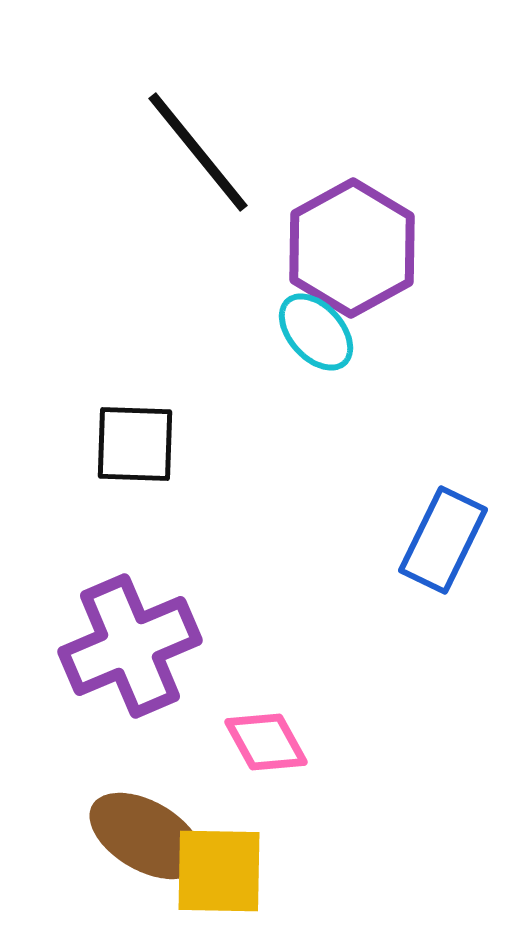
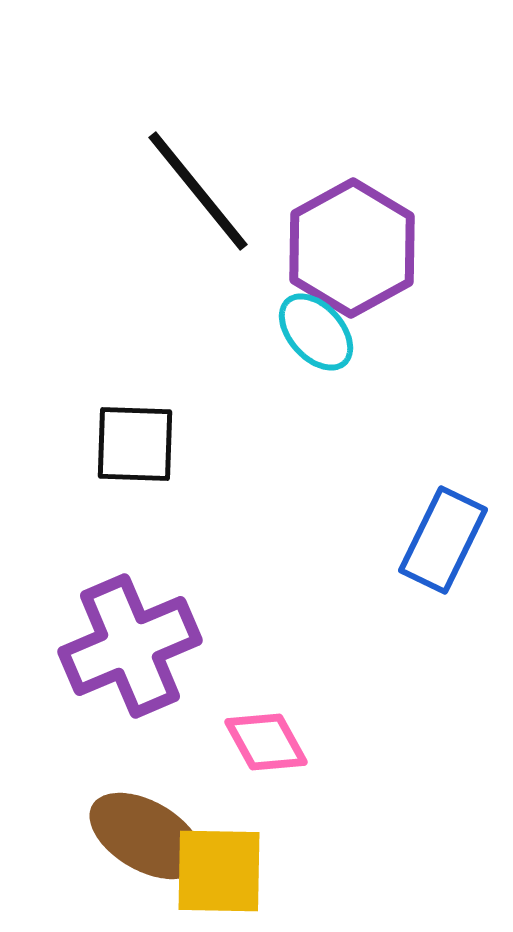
black line: moved 39 px down
